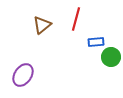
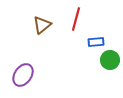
green circle: moved 1 px left, 3 px down
